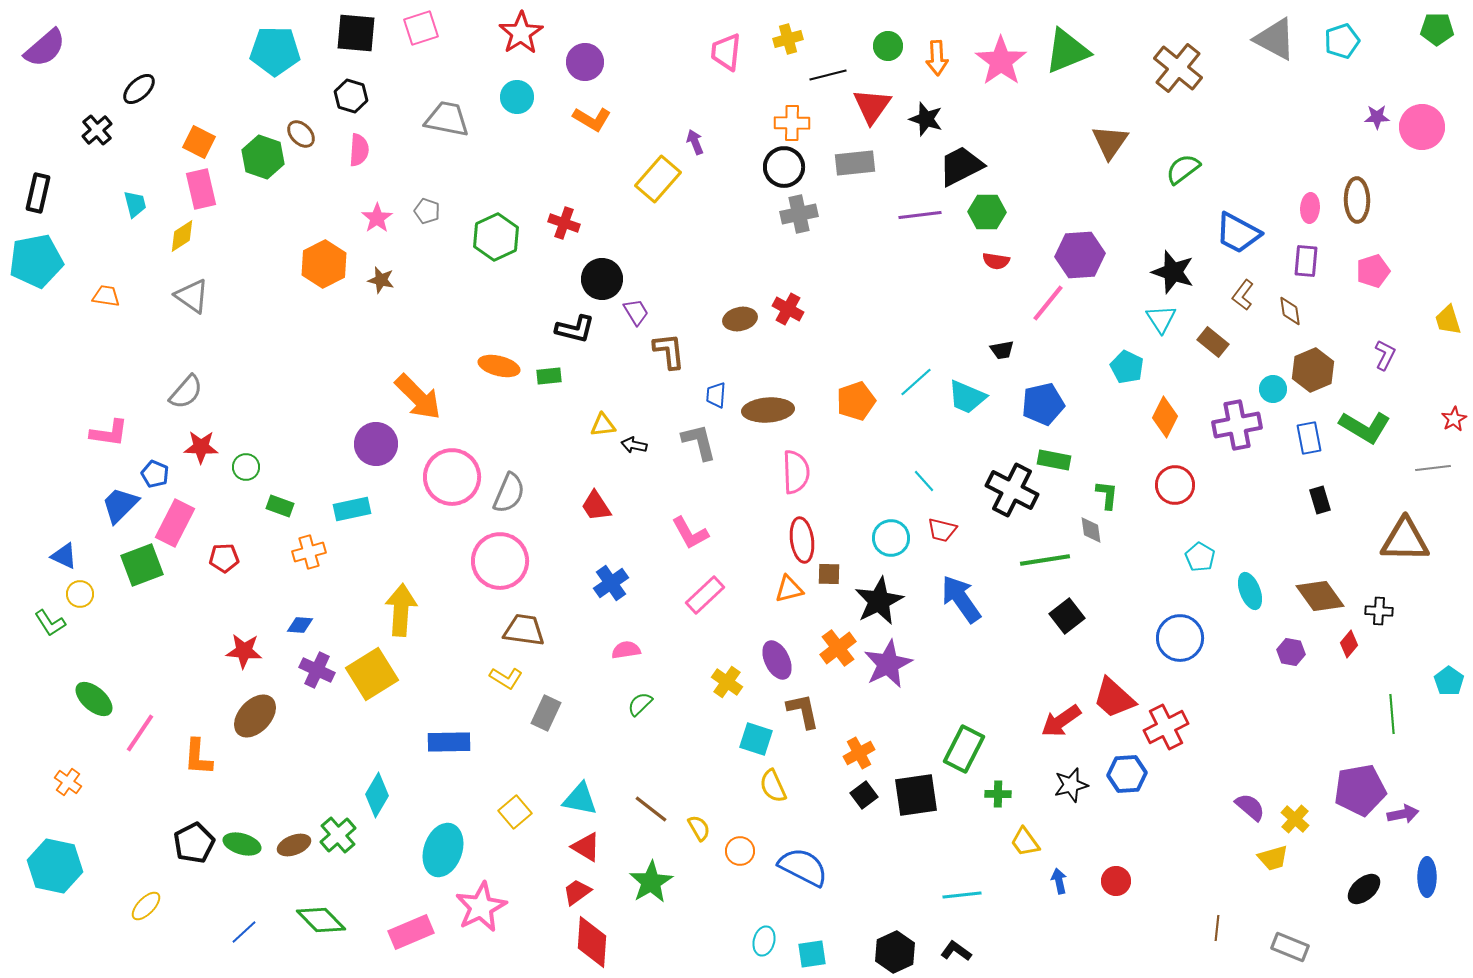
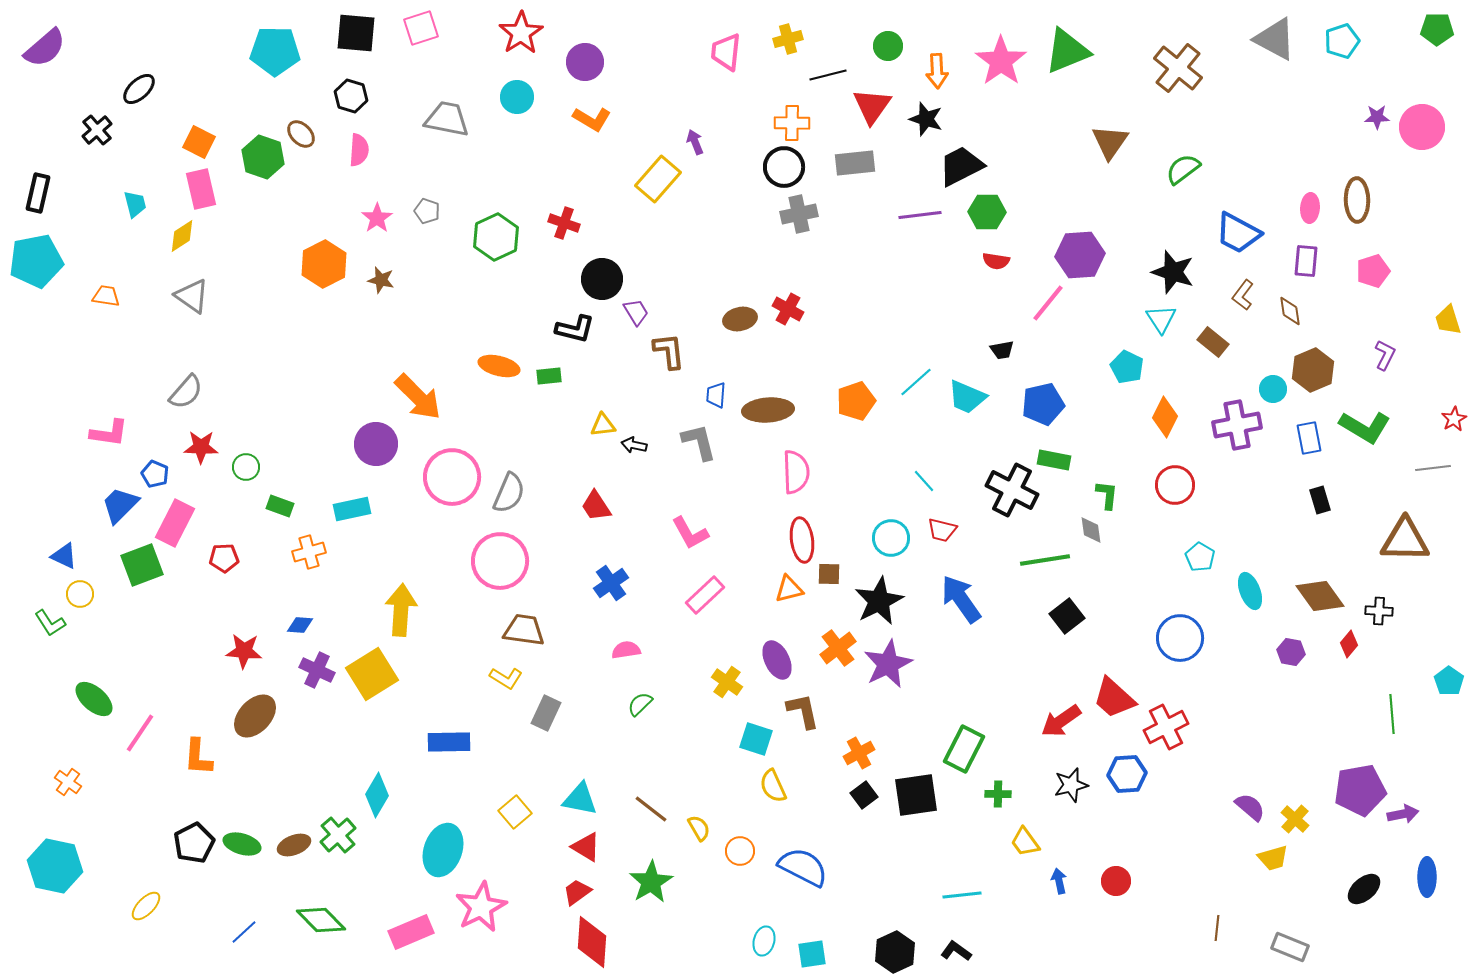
orange arrow at (937, 58): moved 13 px down
